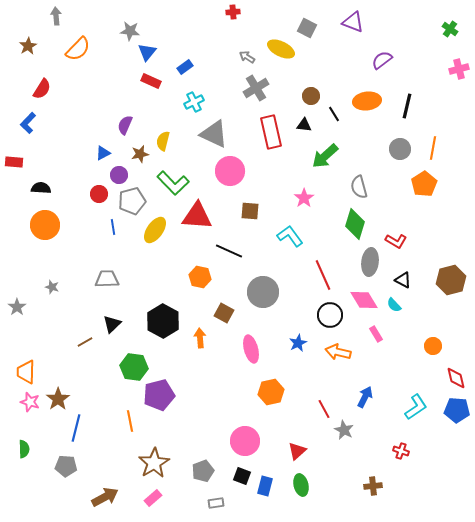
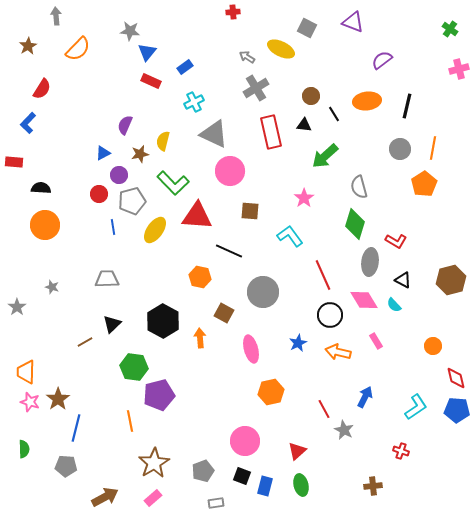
pink rectangle at (376, 334): moved 7 px down
